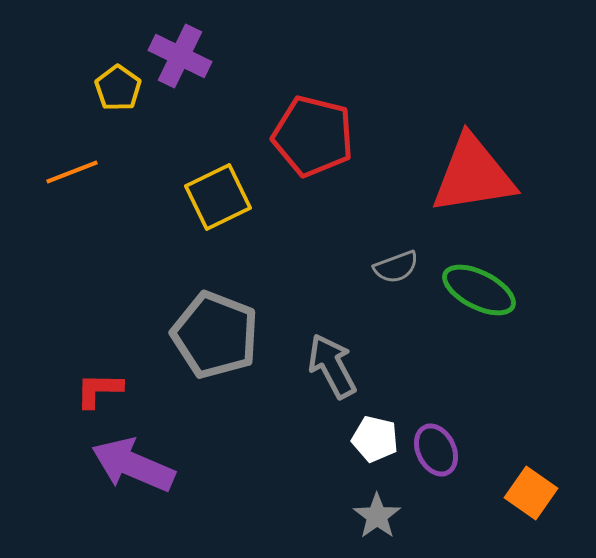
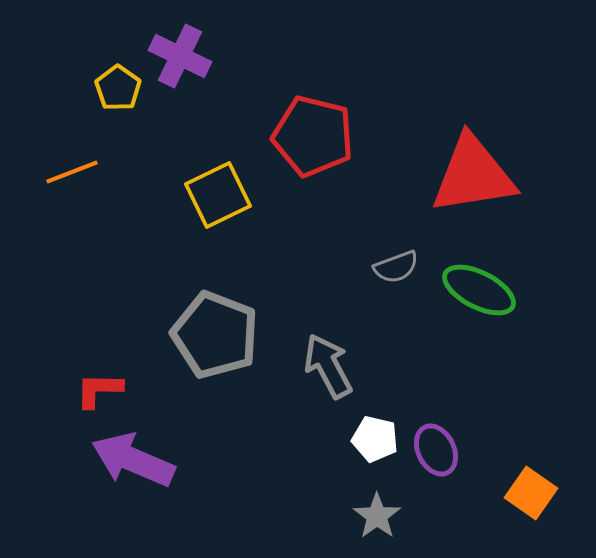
yellow square: moved 2 px up
gray arrow: moved 4 px left
purple arrow: moved 5 px up
